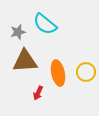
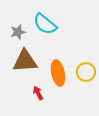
red arrow: rotated 128 degrees clockwise
